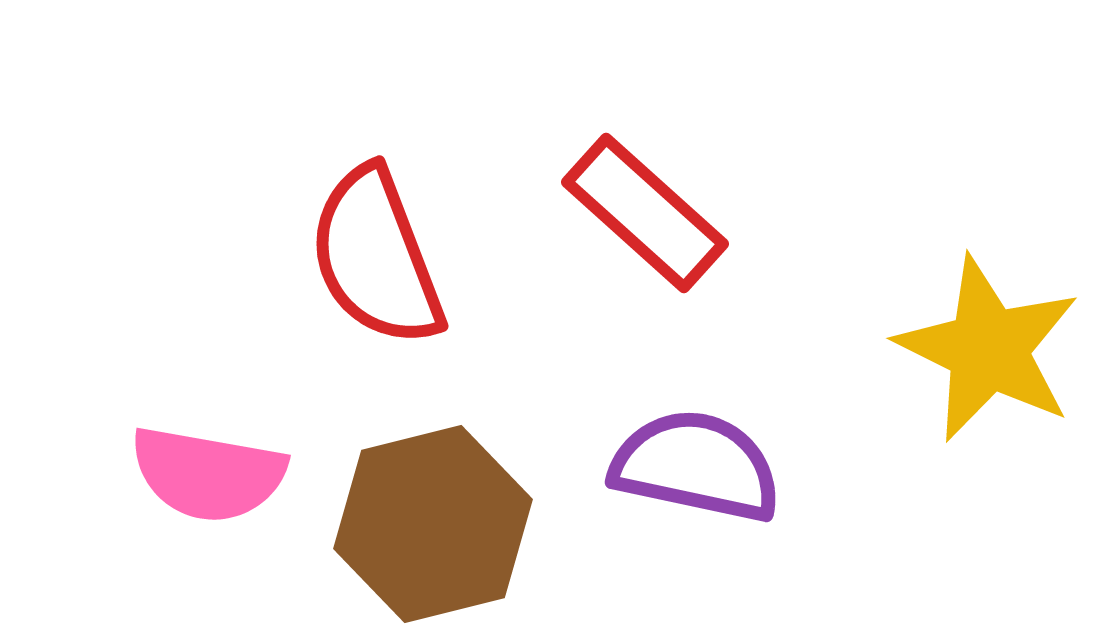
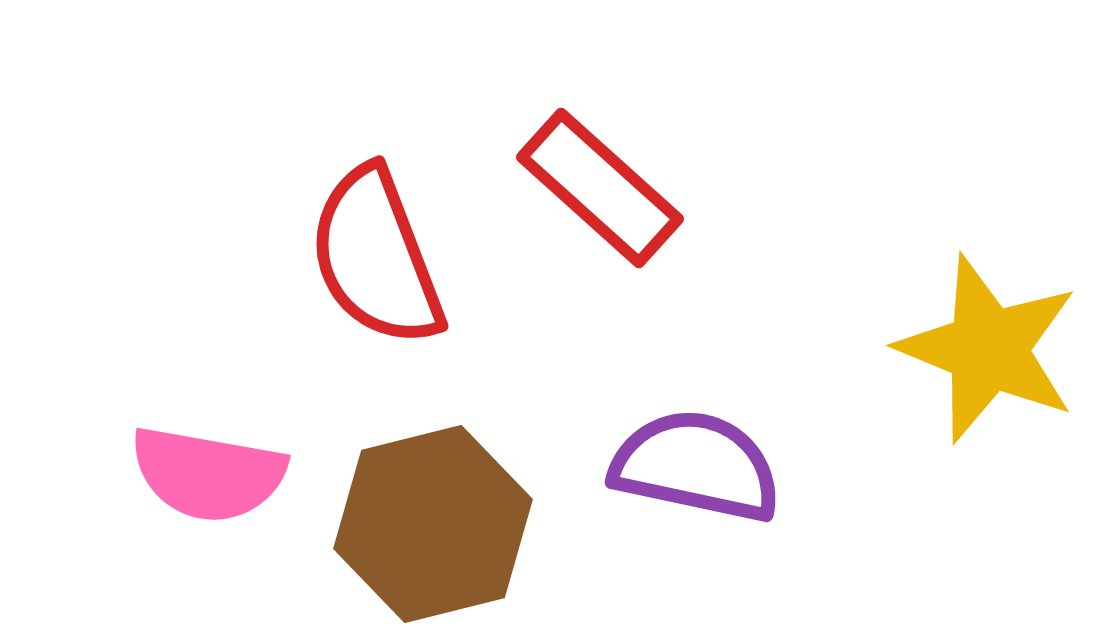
red rectangle: moved 45 px left, 25 px up
yellow star: rotated 4 degrees counterclockwise
